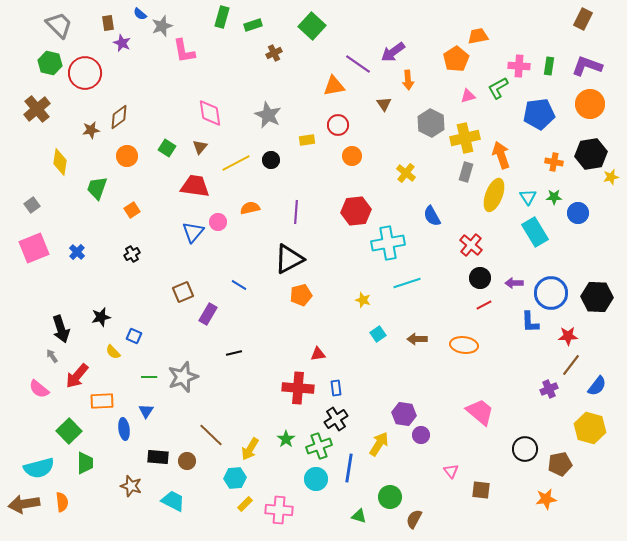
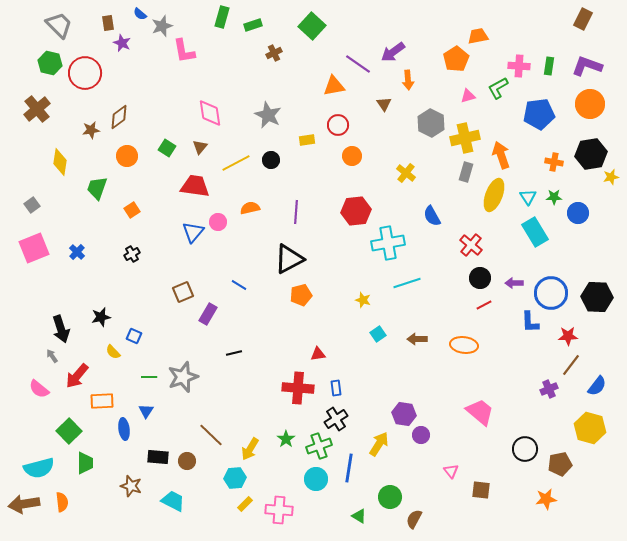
green triangle at (359, 516): rotated 14 degrees clockwise
